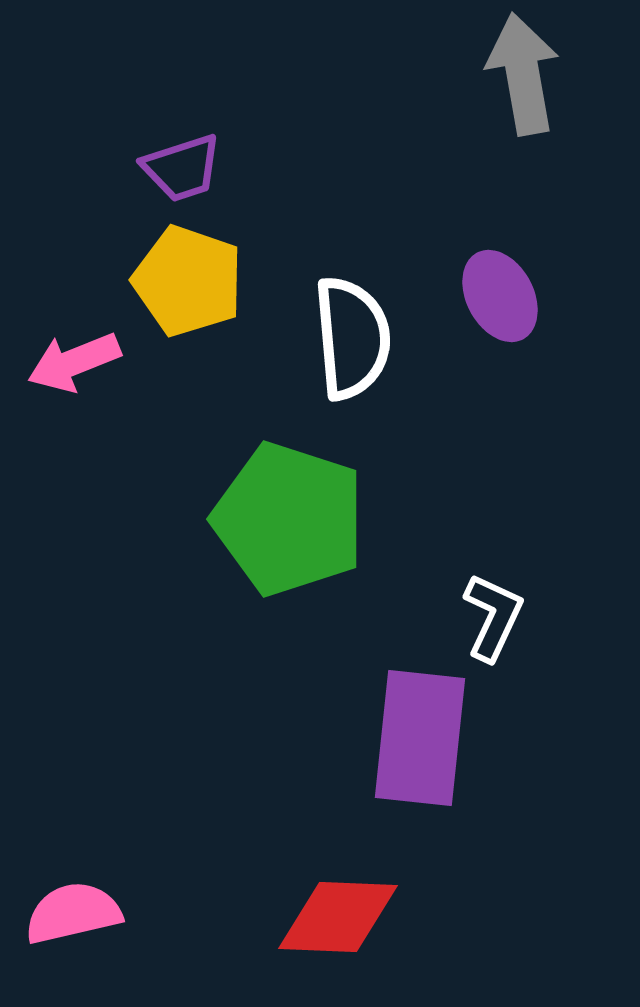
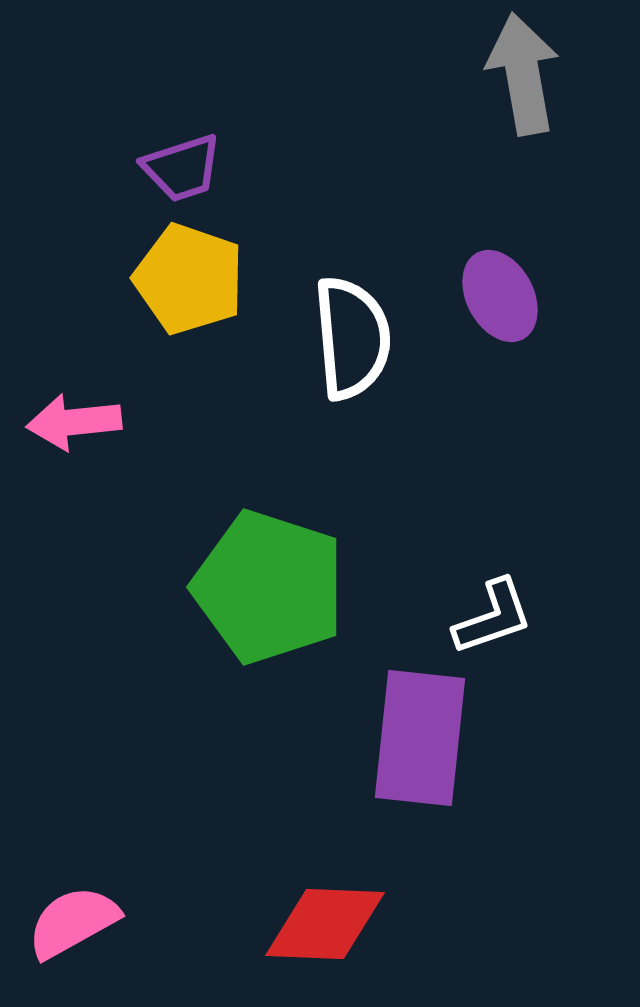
yellow pentagon: moved 1 px right, 2 px up
pink arrow: moved 60 px down; rotated 16 degrees clockwise
green pentagon: moved 20 px left, 68 px down
white L-shape: rotated 46 degrees clockwise
pink semicircle: moved 9 px down; rotated 16 degrees counterclockwise
red diamond: moved 13 px left, 7 px down
